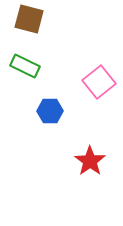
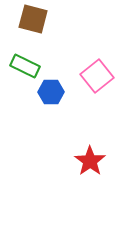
brown square: moved 4 px right
pink square: moved 2 px left, 6 px up
blue hexagon: moved 1 px right, 19 px up
